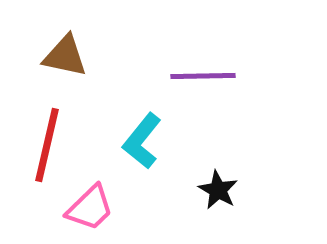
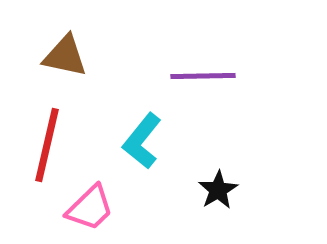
black star: rotated 12 degrees clockwise
